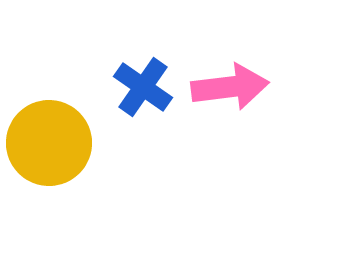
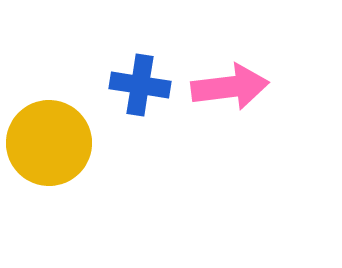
blue cross: moved 3 px left, 2 px up; rotated 26 degrees counterclockwise
